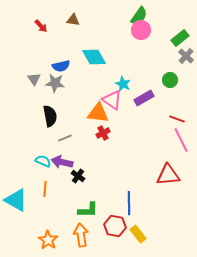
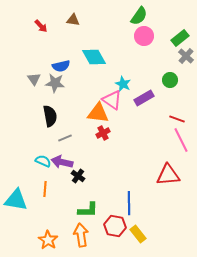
pink circle: moved 3 px right, 6 px down
cyan triangle: rotated 20 degrees counterclockwise
